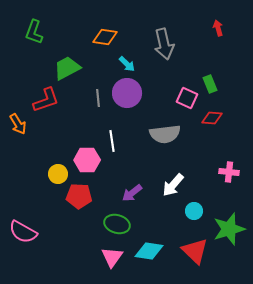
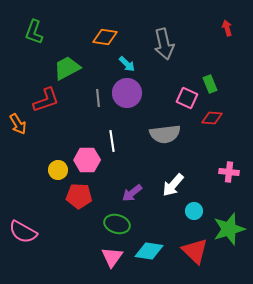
red arrow: moved 9 px right
yellow circle: moved 4 px up
